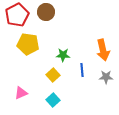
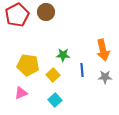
yellow pentagon: moved 21 px down
gray star: moved 1 px left
cyan square: moved 2 px right
